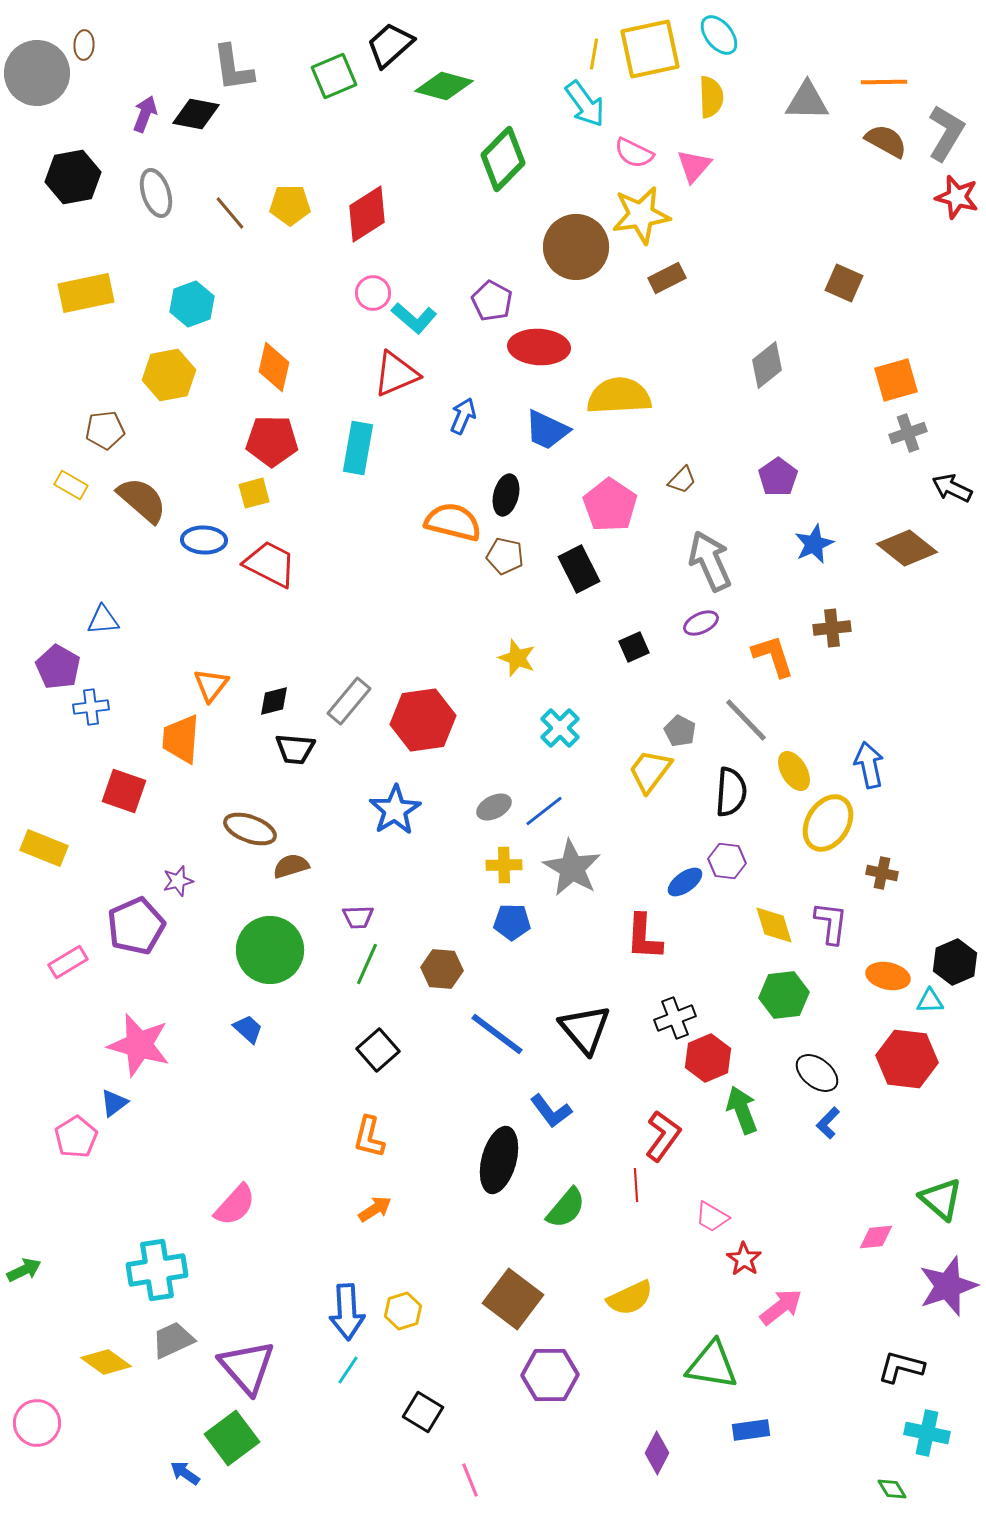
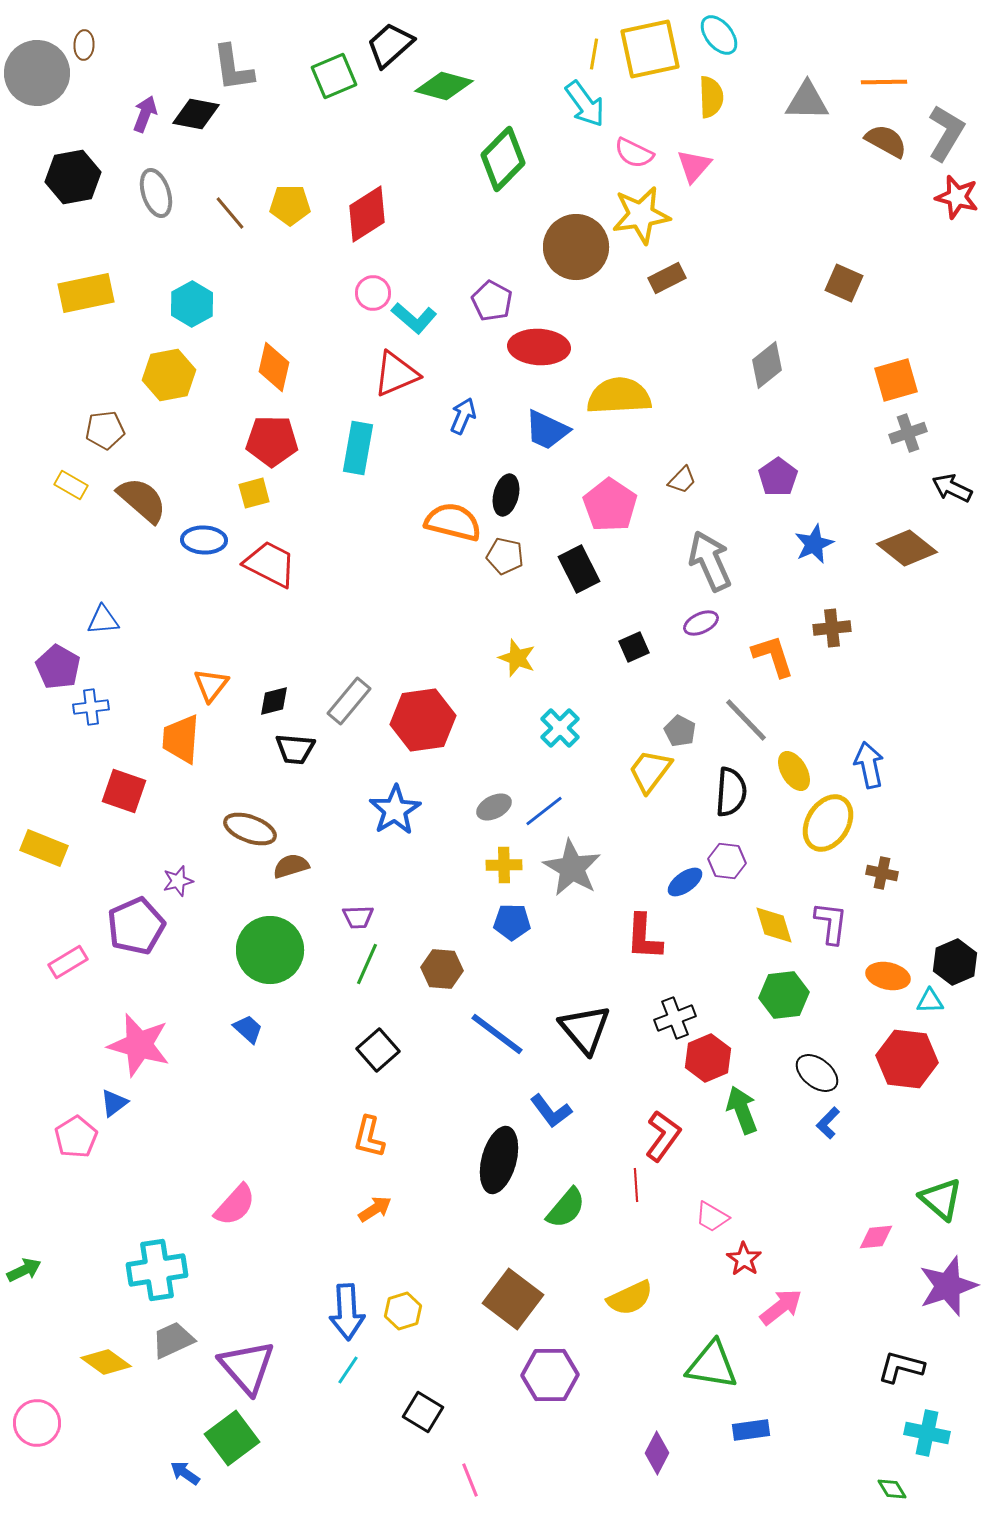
cyan hexagon at (192, 304): rotated 9 degrees counterclockwise
